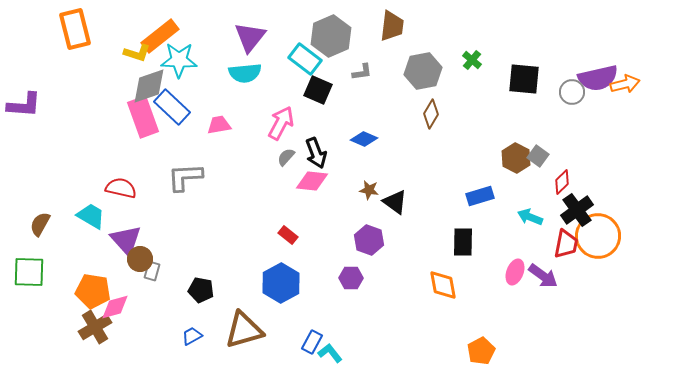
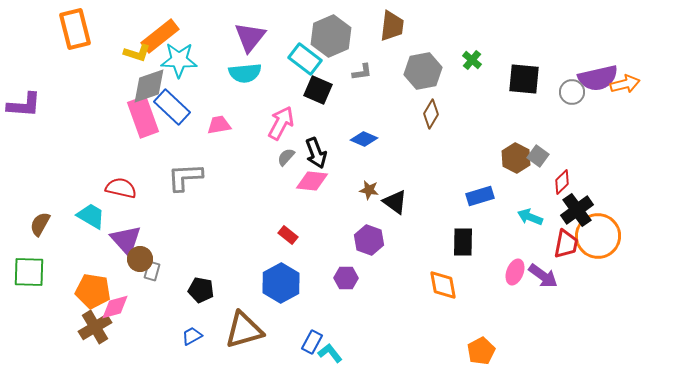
purple hexagon at (351, 278): moved 5 px left
